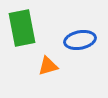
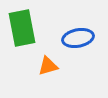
blue ellipse: moved 2 px left, 2 px up
